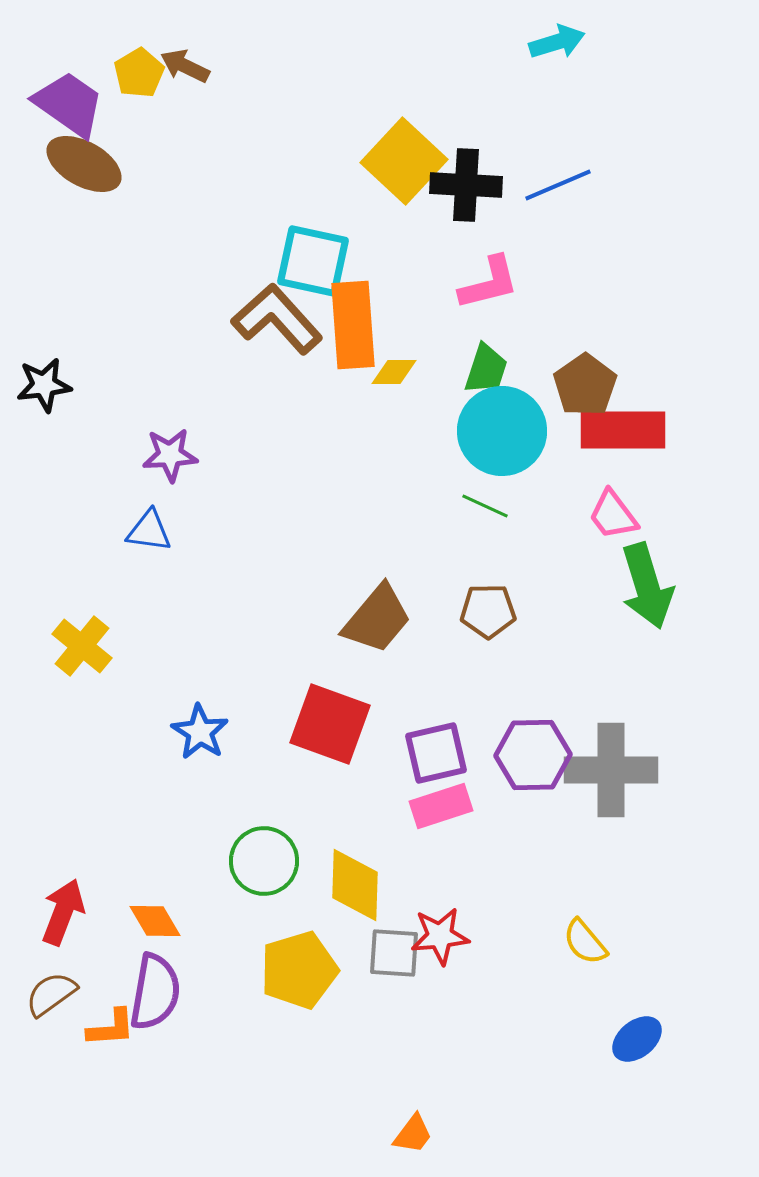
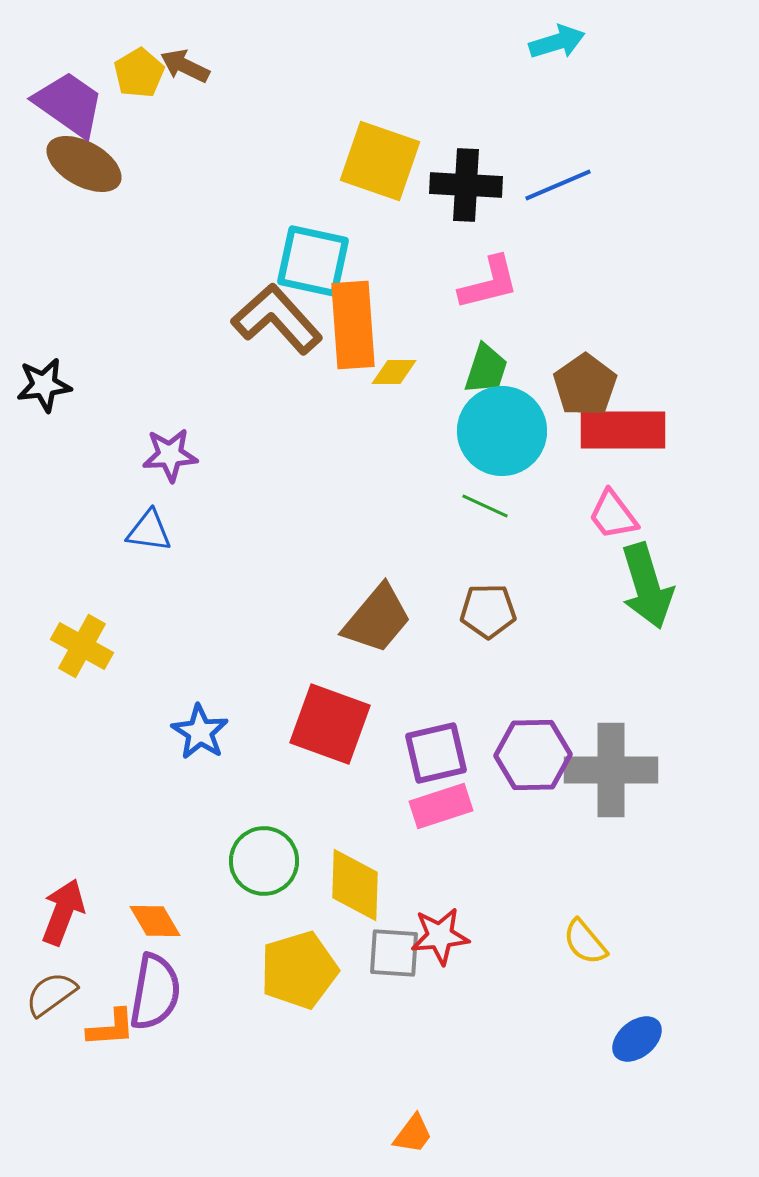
yellow square at (404, 161): moved 24 px left; rotated 24 degrees counterclockwise
yellow cross at (82, 646): rotated 10 degrees counterclockwise
